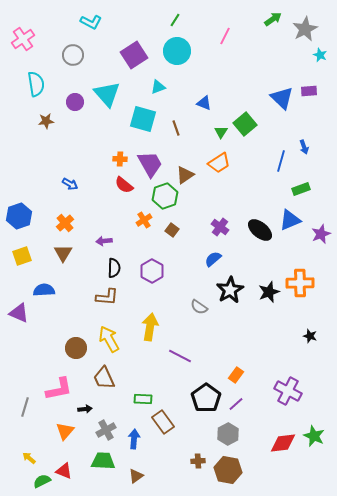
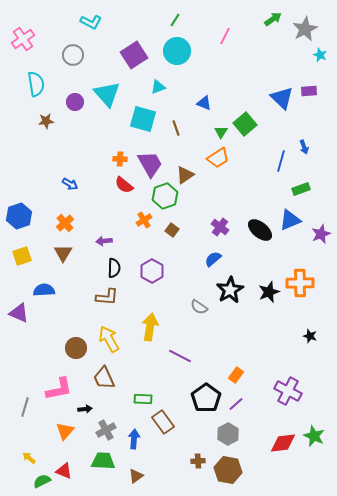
orange trapezoid at (219, 163): moved 1 px left, 5 px up
